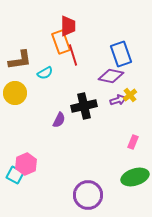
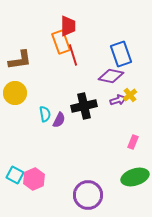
cyan semicircle: moved 41 px down; rotated 70 degrees counterclockwise
pink hexagon: moved 8 px right, 15 px down
